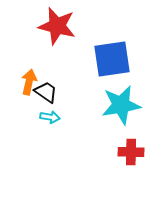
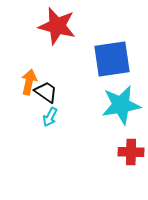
cyan arrow: rotated 108 degrees clockwise
